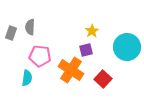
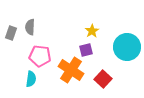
cyan semicircle: moved 4 px right, 1 px down
